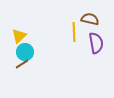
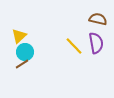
brown semicircle: moved 8 px right
yellow line: moved 14 px down; rotated 42 degrees counterclockwise
